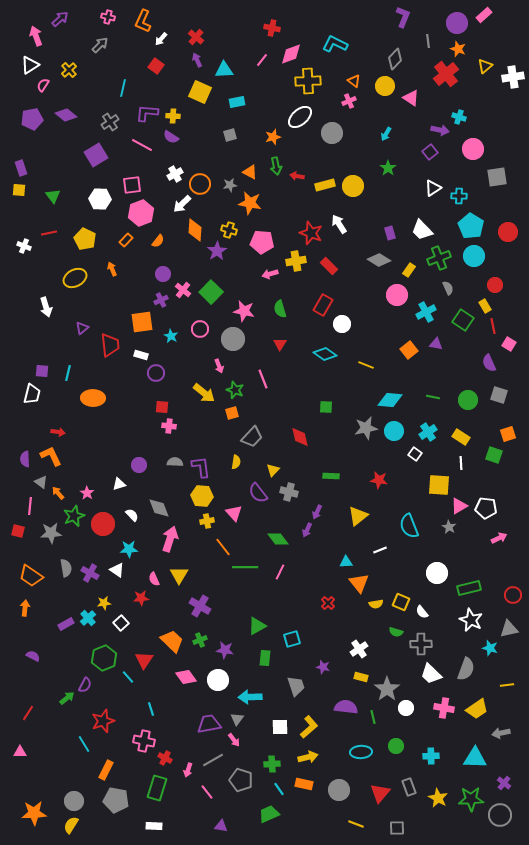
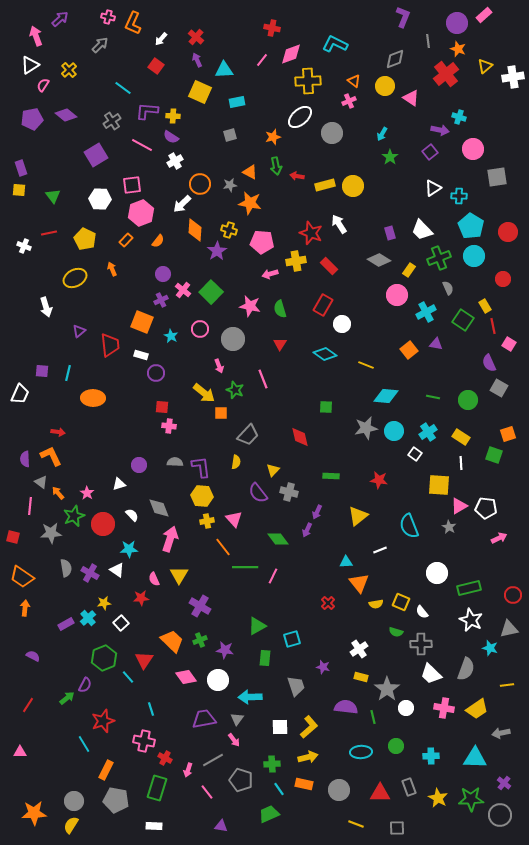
orange L-shape at (143, 21): moved 10 px left, 2 px down
gray diamond at (395, 59): rotated 25 degrees clockwise
cyan line at (123, 88): rotated 66 degrees counterclockwise
purple L-shape at (147, 113): moved 2 px up
gray cross at (110, 122): moved 2 px right, 1 px up
cyan arrow at (386, 134): moved 4 px left
green star at (388, 168): moved 2 px right, 11 px up
white cross at (175, 174): moved 13 px up
red circle at (495, 285): moved 8 px right, 6 px up
pink star at (244, 311): moved 6 px right, 5 px up
orange square at (142, 322): rotated 30 degrees clockwise
purple triangle at (82, 328): moved 3 px left, 3 px down
white trapezoid at (32, 394): moved 12 px left; rotated 10 degrees clockwise
gray square at (499, 395): moved 7 px up; rotated 12 degrees clockwise
cyan diamond at (390, 400): moved 4 px left, 4 px up
orange square at (232, 413): moved 11 px left; rotated 16 degrees clockwise
gray trapezoid at (252, 437): moved 4 px left, 2 px up
pink triangle at (234, 513): moved 6 px down
red square at (18, 531): moved 5 px left, 6 px down
pink line at (280, 572): moved 7 px left, 4 px down
orange trapezoid at (31, 576): moved 9 px left, 1 px down
red line at (28, 713): moved 8 px up
purple trapezoid at (209, 724): moved 5 px left, 5 px up
red triangle at (380, 793): rotated 50 degrees clockwise
